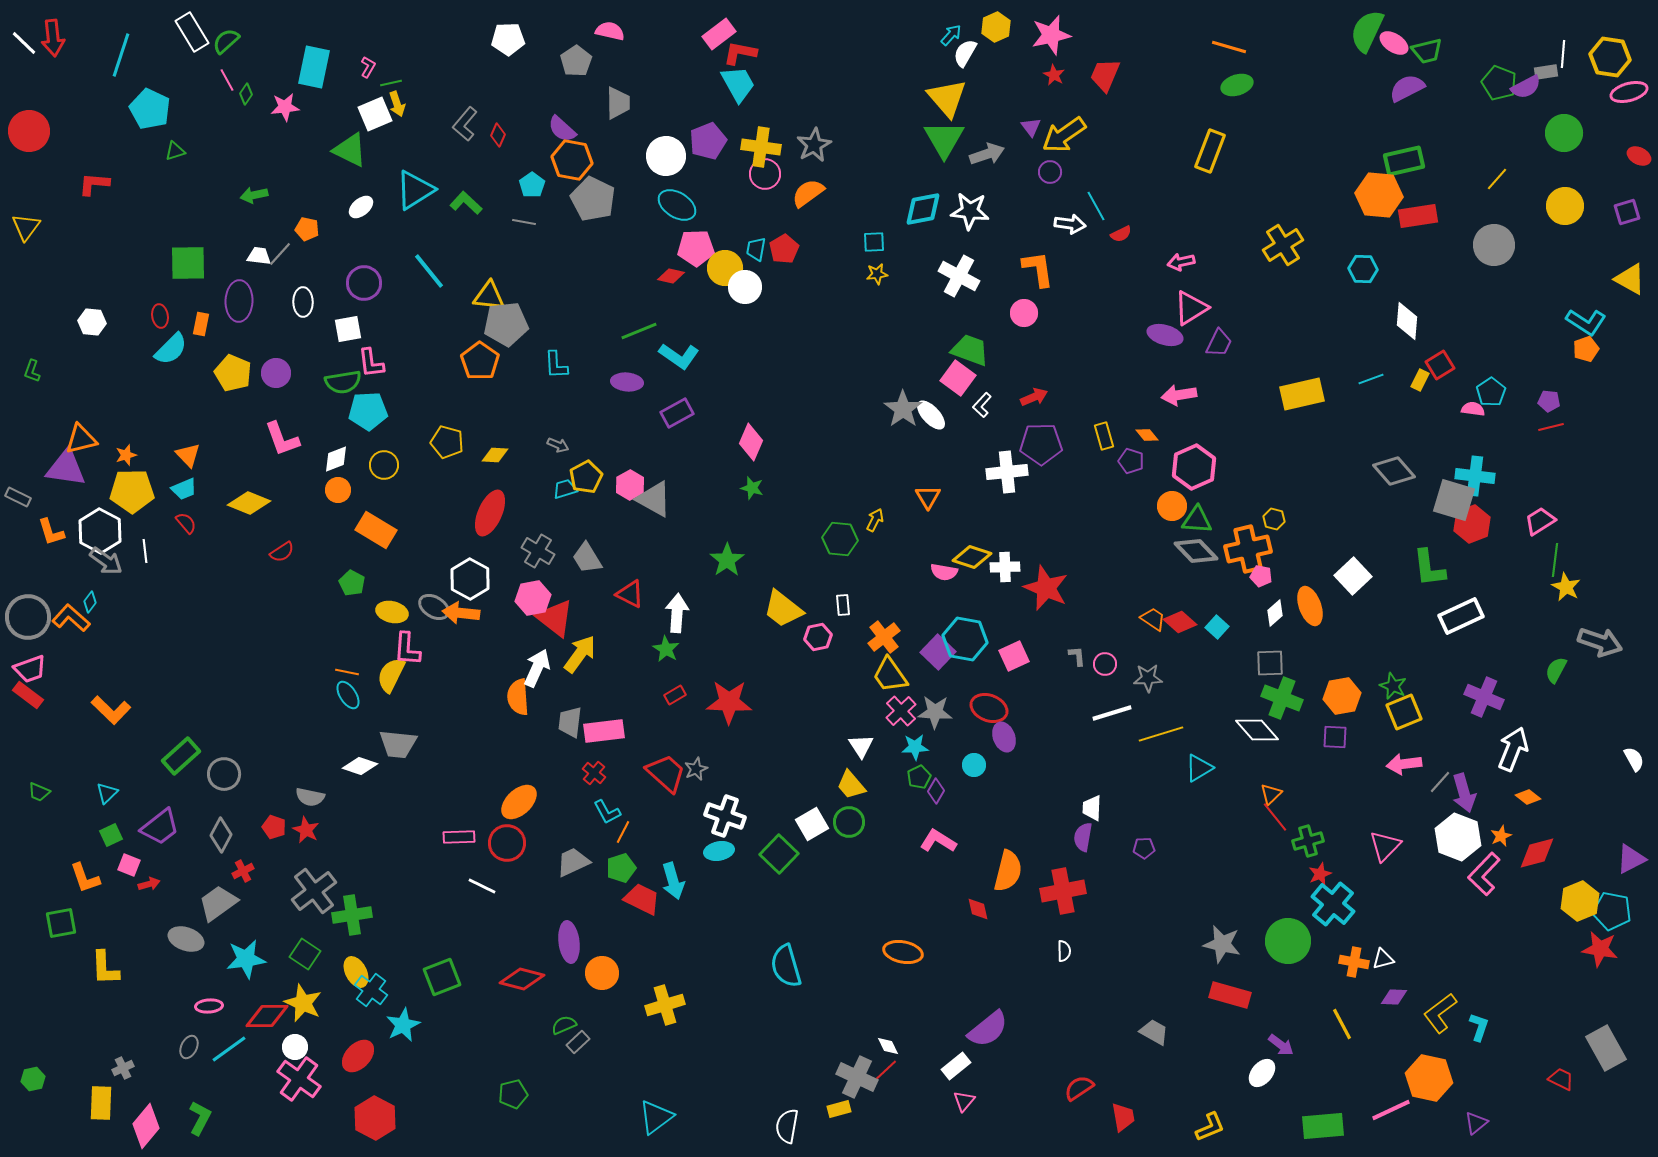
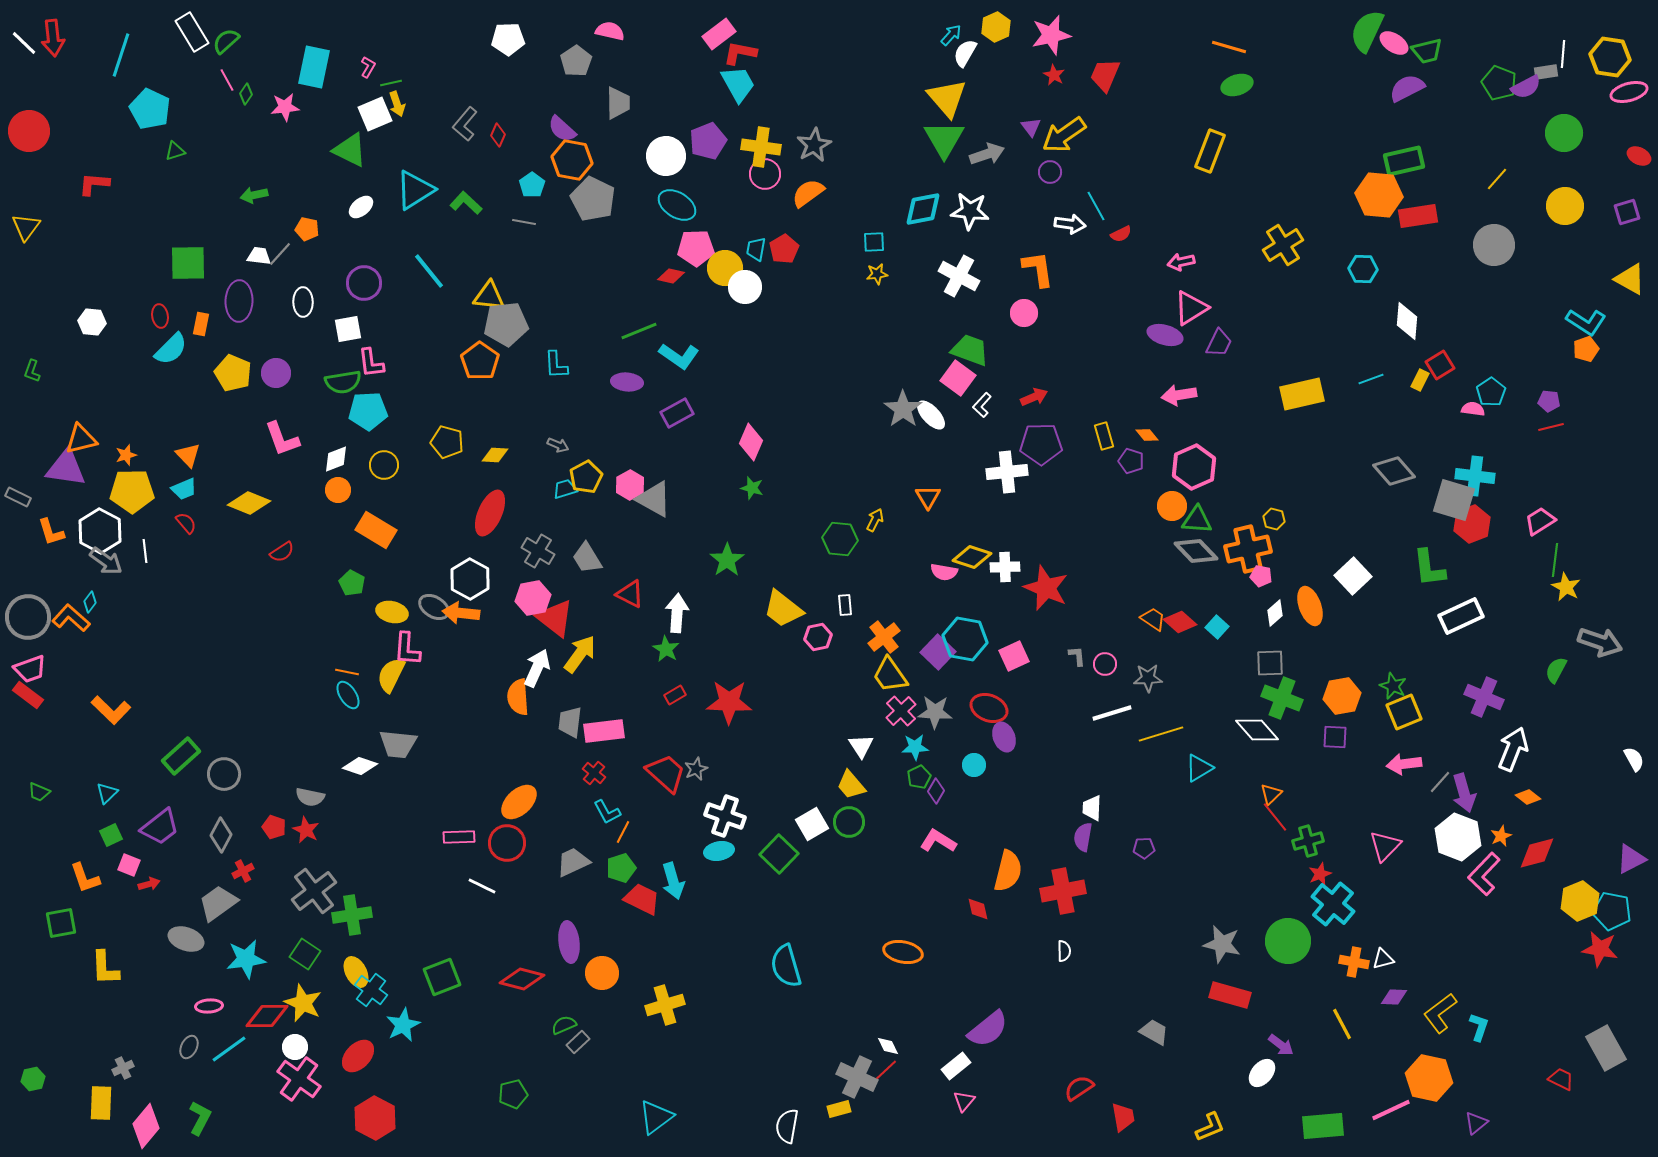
white rectangle at (843, 605): moved 2 px right
